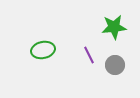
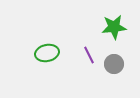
green ellipse: moved 4 px right, 3 px down
gray circle: moved 1 px left, 1 px up
